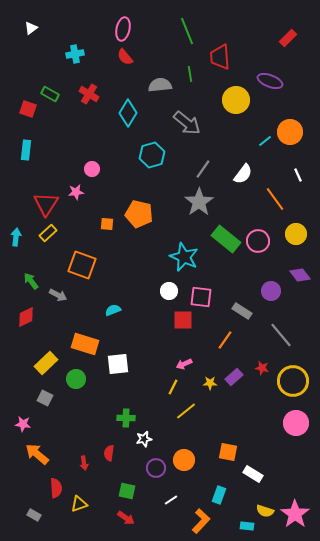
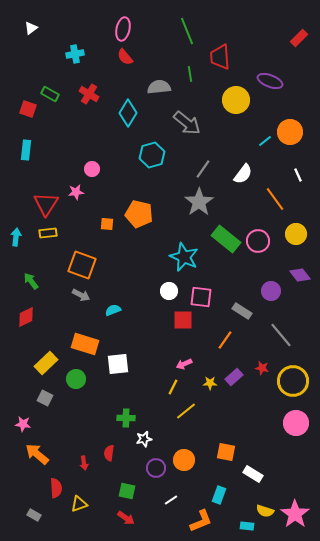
red rectangle at (288, 38): moved 11 px right
gray semicircle at (160, 85): moved 1 px left, 2 px down
yellow rectangle at (48, 233): rotated 36 degrees clockwise
gray arrow at (58, 295): moved 23 px right
orange square at (228, 452): moved 2 px left
orange L-shape at (201, 521): rotated 25 degrees clockwise
